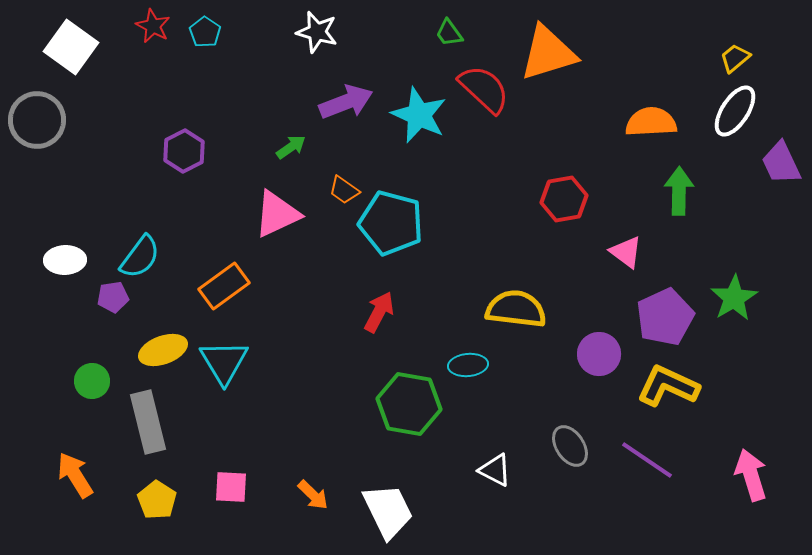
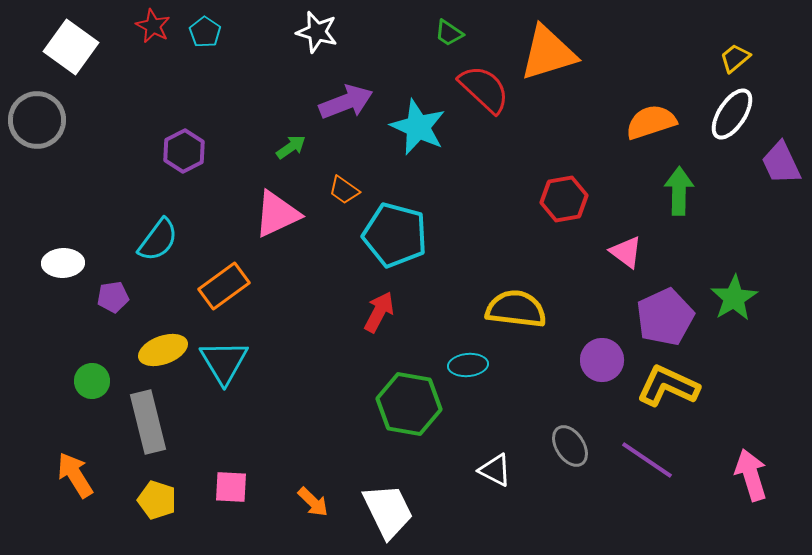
green trapezoid at (449, 33): rotated 20 degrees counterclockwise
white ellipse at (735, 111): moved 3 px left, 3 px down
cyan star at (419, 115): moved 1 px left, 12 px down
orange semicircle at (651, 122): rotated 15 degrees counterclockwise
cyan pentagon at (391, 223): moved 4 px right, 12 px down
cyan semicircle at (140, 257): moved 18 px right, 17 px up
white ellipse at (65, 260): moved 2 px left, 3 px down
purple circle at (599, 354): moved 3 px right, 6 px down
orange arrow at (313, 495): moved 7 px down
yellow pentagon at (157, 500): rotated 15 degrees counterclockwise
